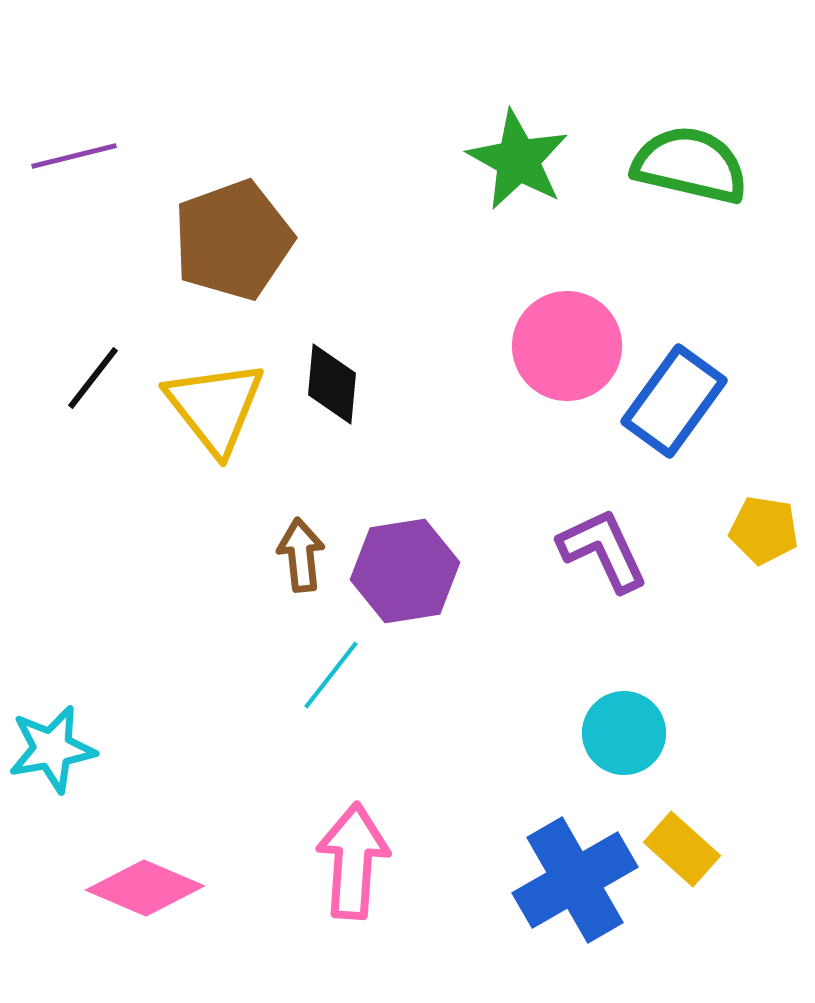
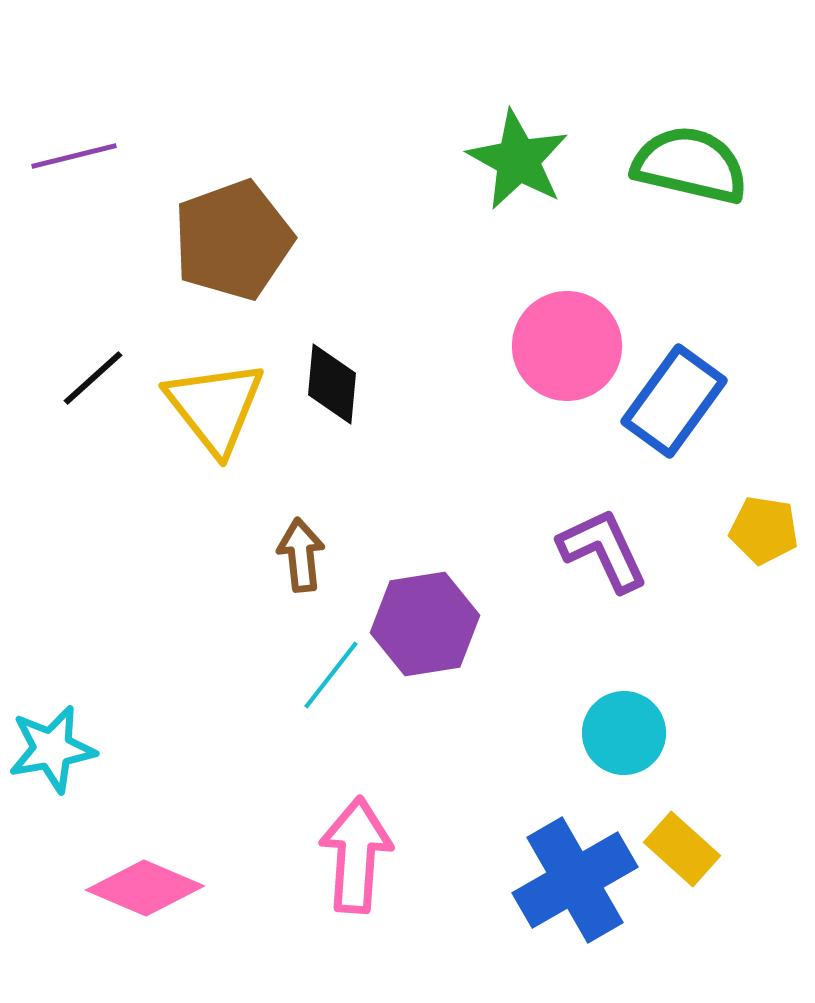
black line: rotated 10 degrees clockwise
purple hexagon: moved 20 px right, 53 px down
pink arrow: moved 3 px right, 6 px up
